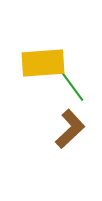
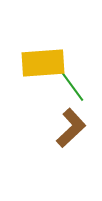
brown L-shape: moved 1 px right, 1 px up
